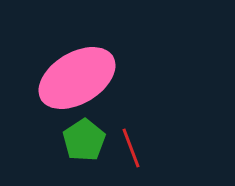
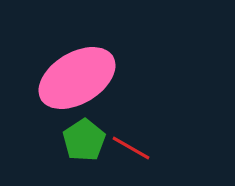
red line: rotated 39 degrees counterclockwise
